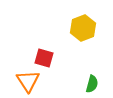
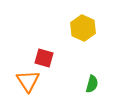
yellow hexagon: rotated 15 degrees counterclockwise
